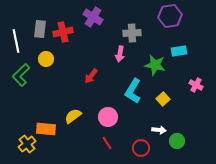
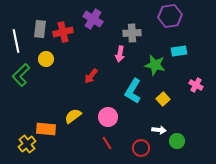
purple cross: moved 2 px down
